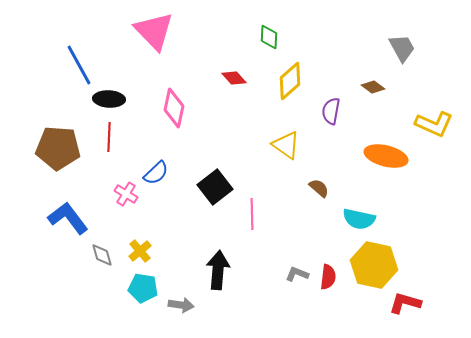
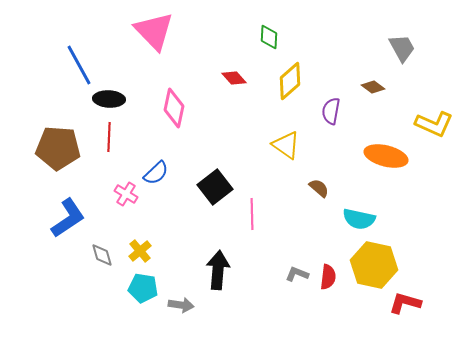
blue L-shape: rotated 93 degrees clockwise
